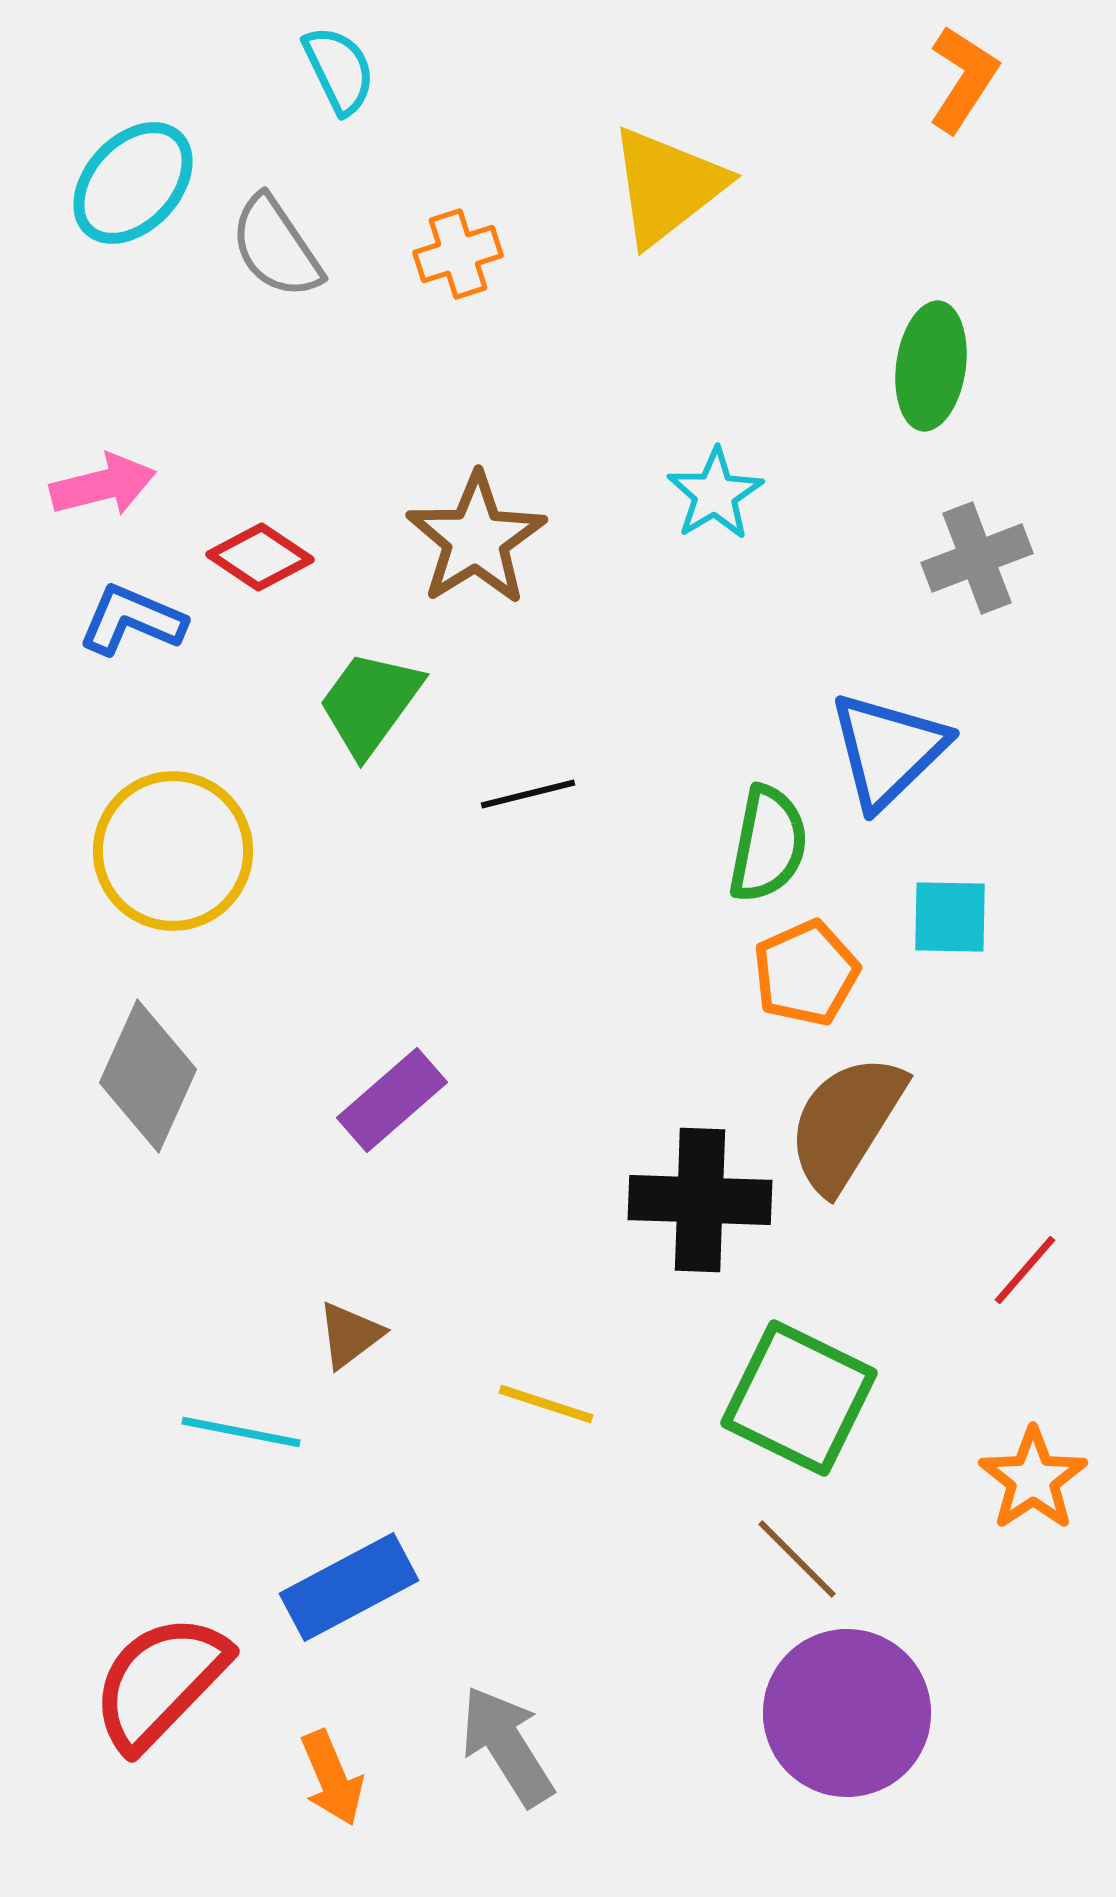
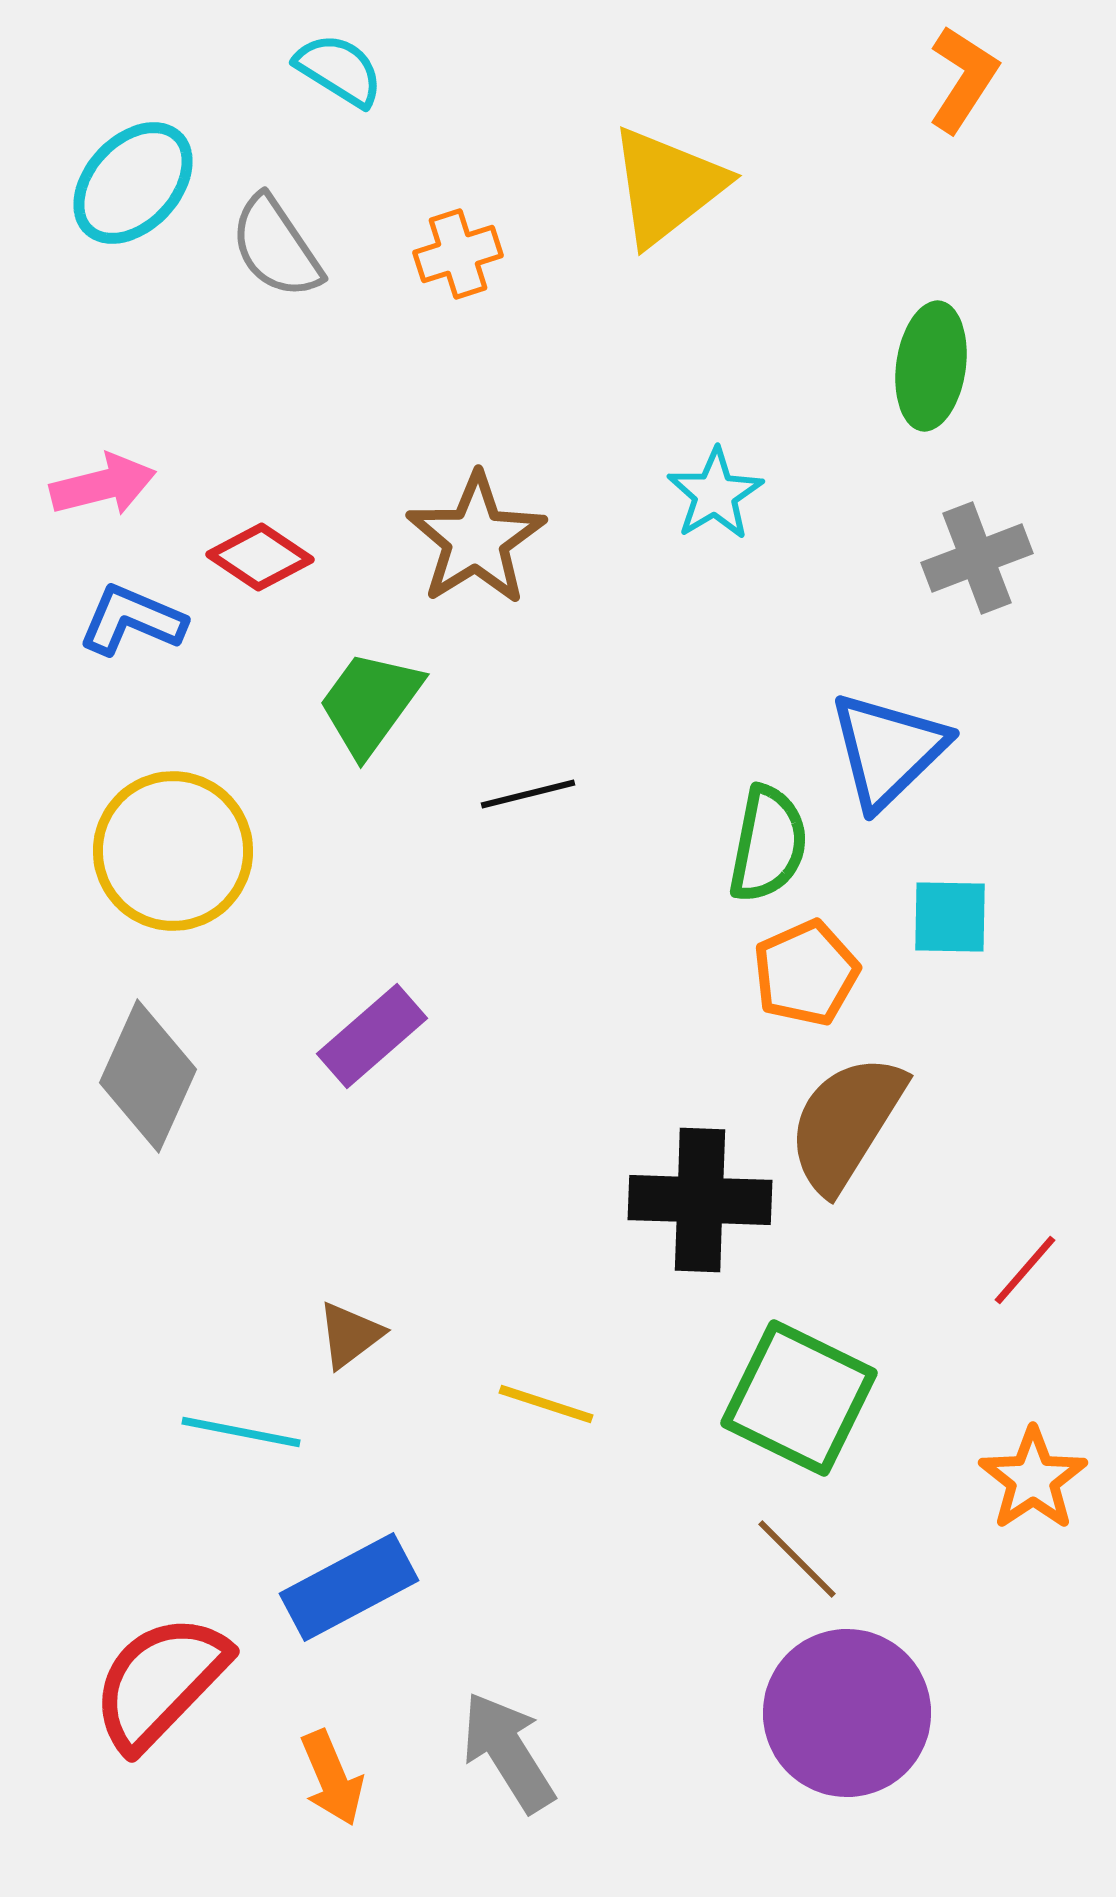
cyan semicircle: rotated 32 degrees counterclockwise
purple rectangle: moved 20 px left, 64 px up
gray arrow: moved 1 px right, 6 px down
